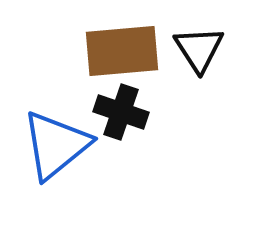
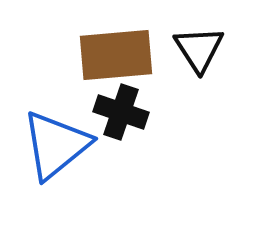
brown rectangle: moved 6 px left, 4 px down
